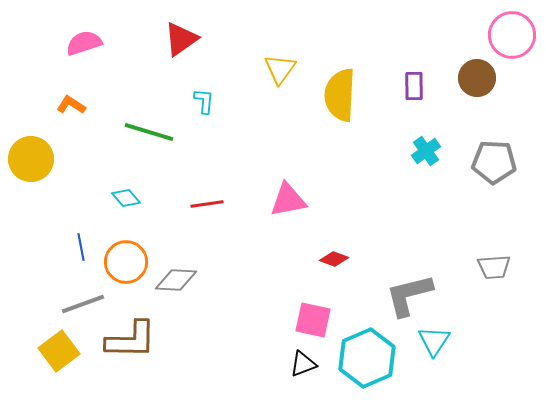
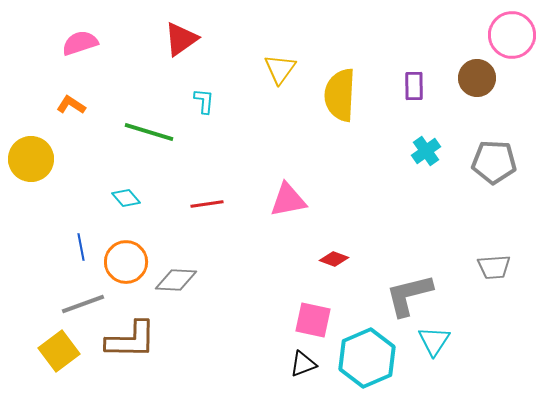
pink semicircle: moved 4 px left
